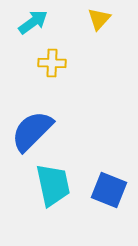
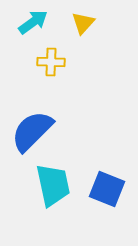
yellow triangle: moved 16 px left, 4 px down
yellow cross: moved 1 px left, 1 px up
blue square: moved 2 px left, 1 px up
